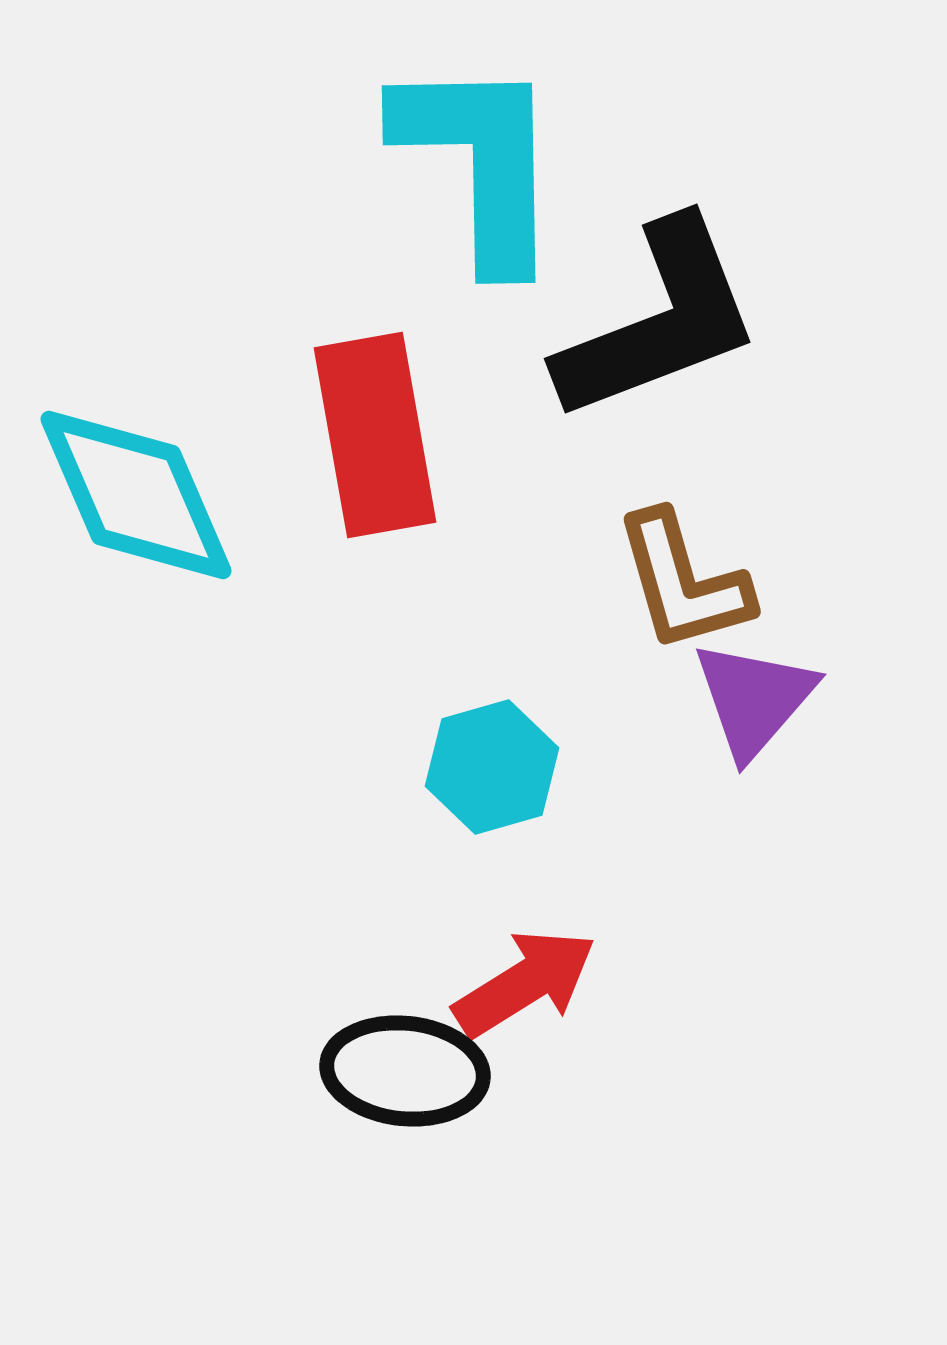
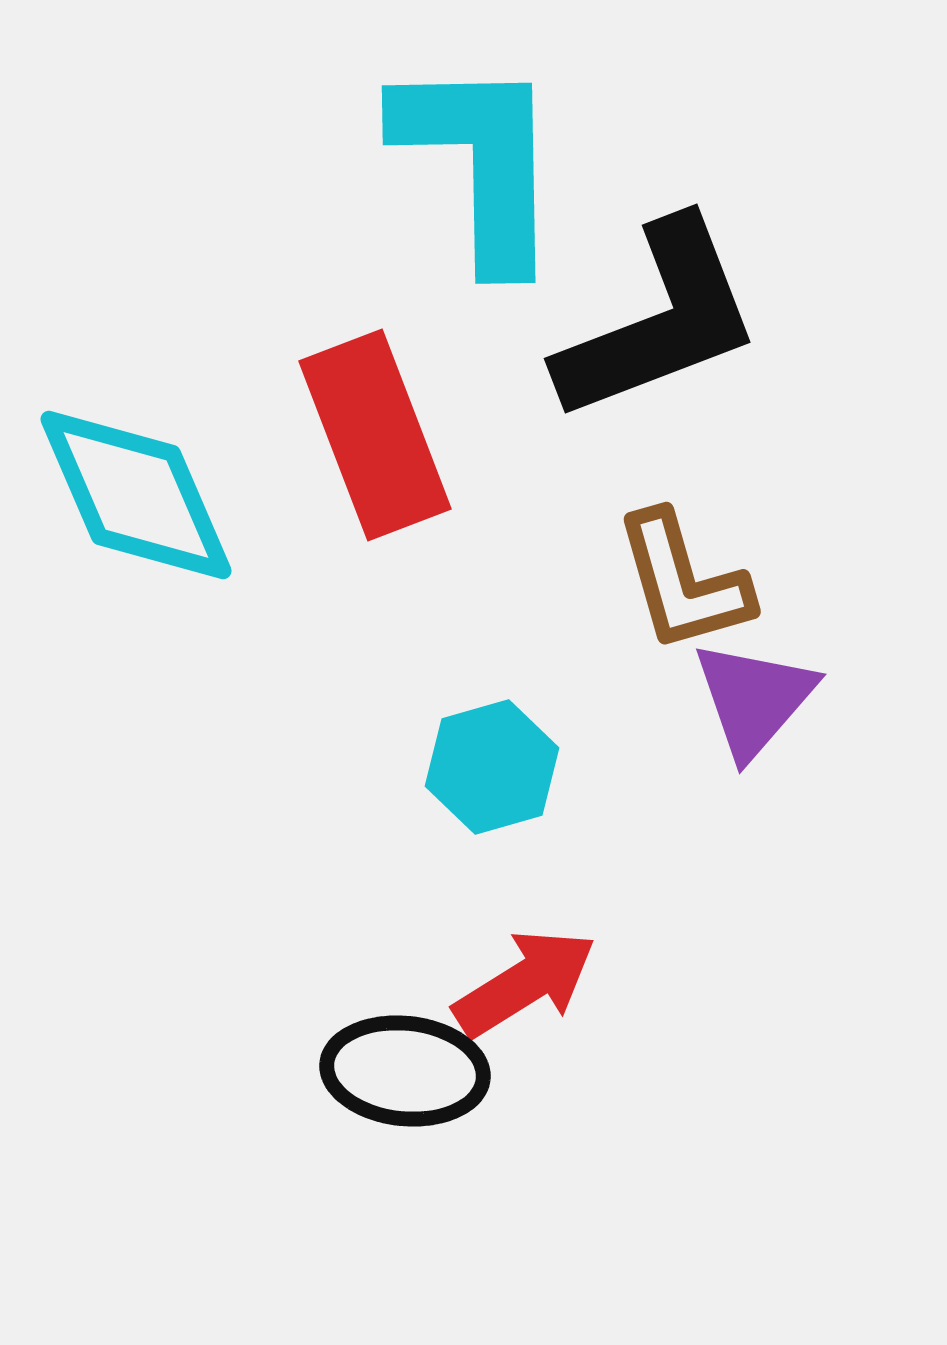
red rectangle: rotated 11 degrees counterclockwise
